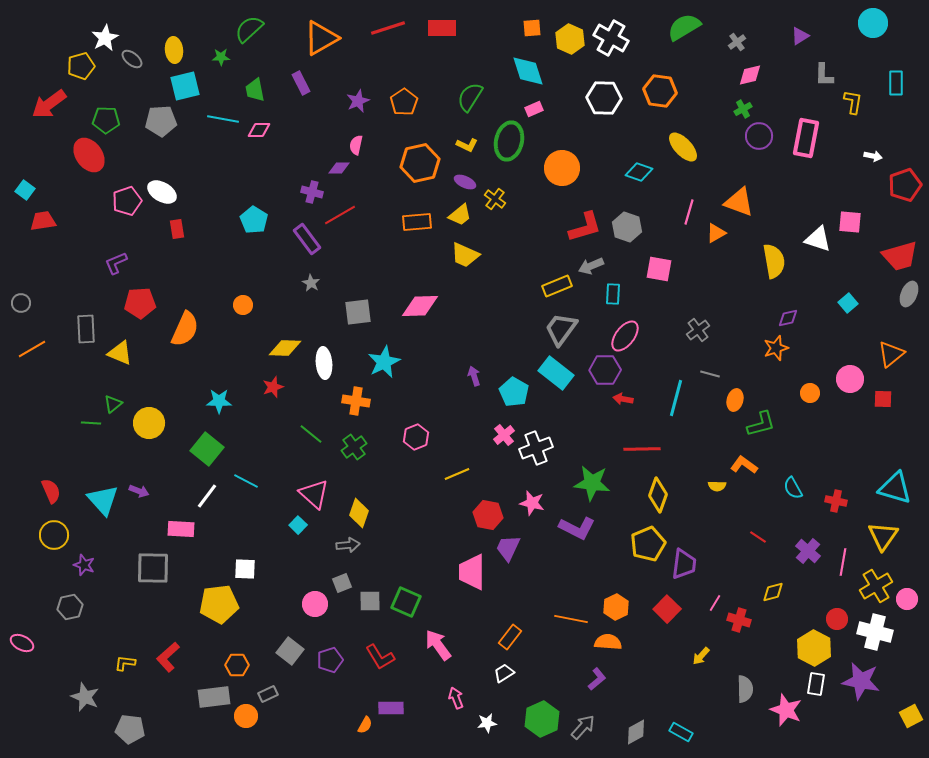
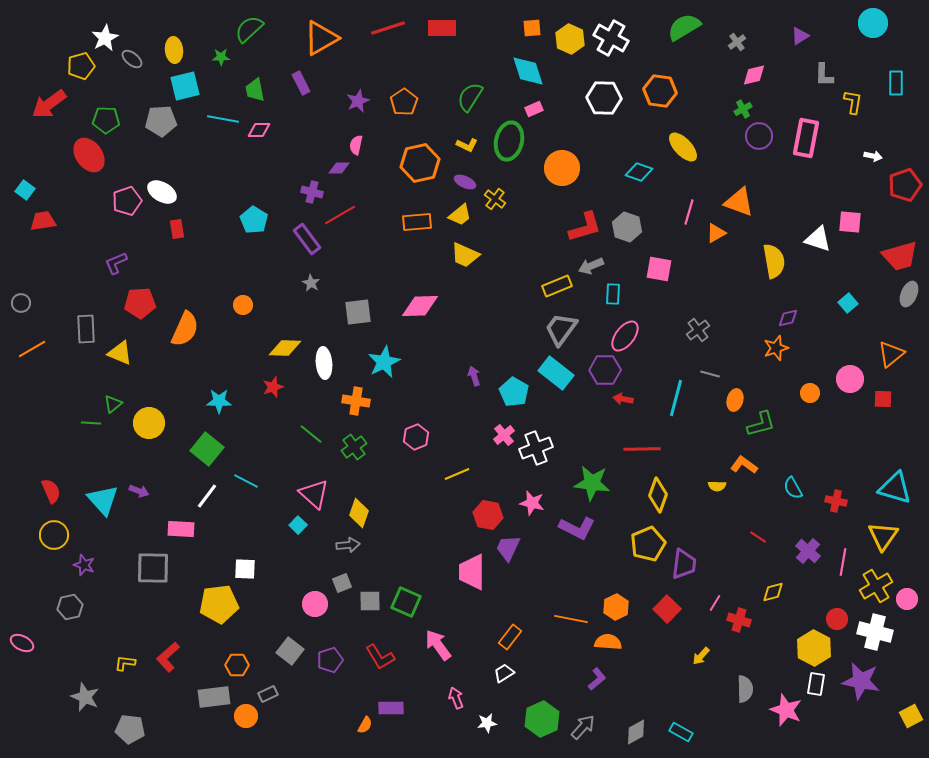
pink diamond at (750, 75): moved 4 px right
